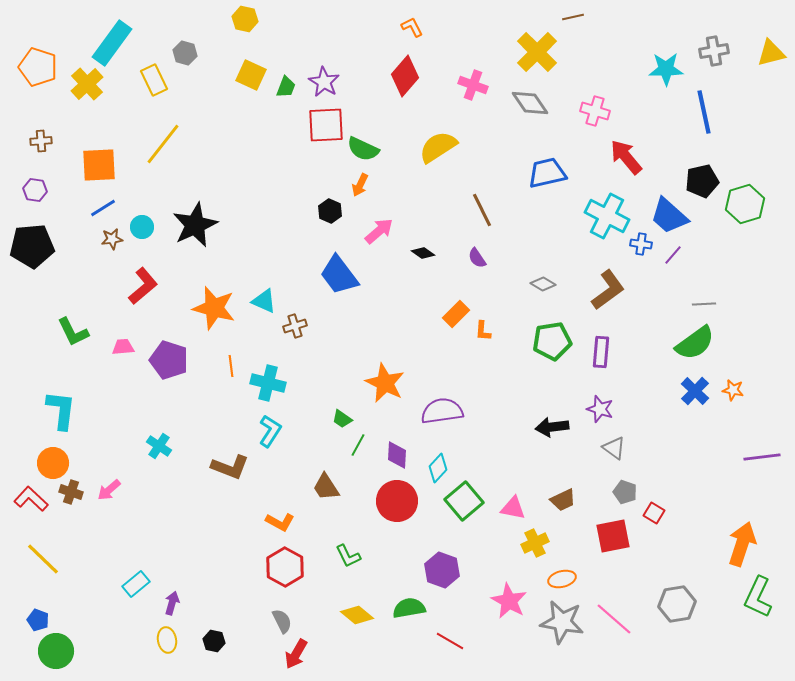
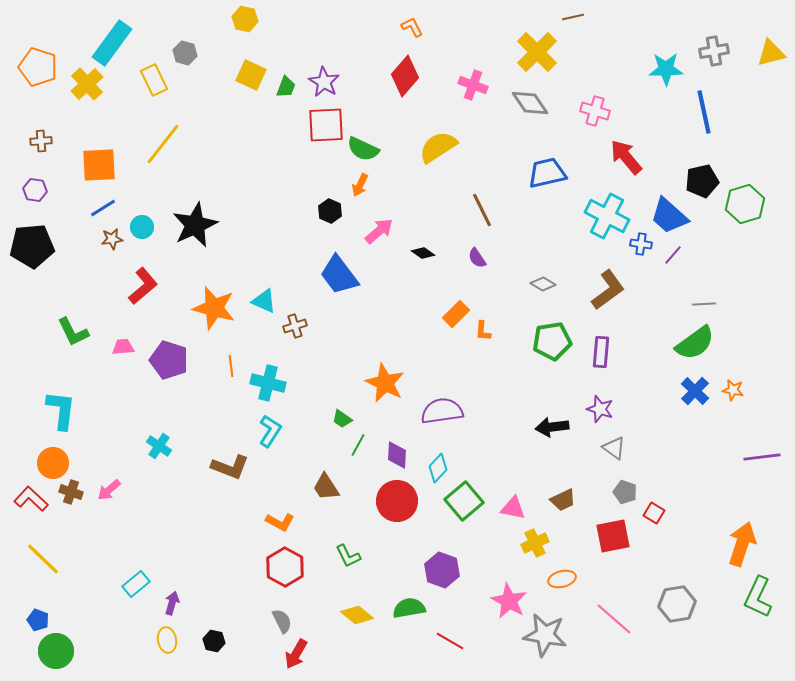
gray star at (562, 622): moved 17 px left, 13 px down
